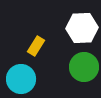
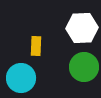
yellow rectangle: rotated 30 degrees counterclockwise
cyan circle: moved 1 px up
